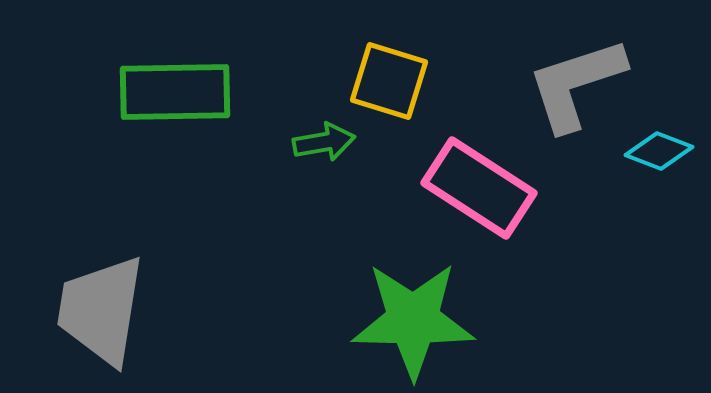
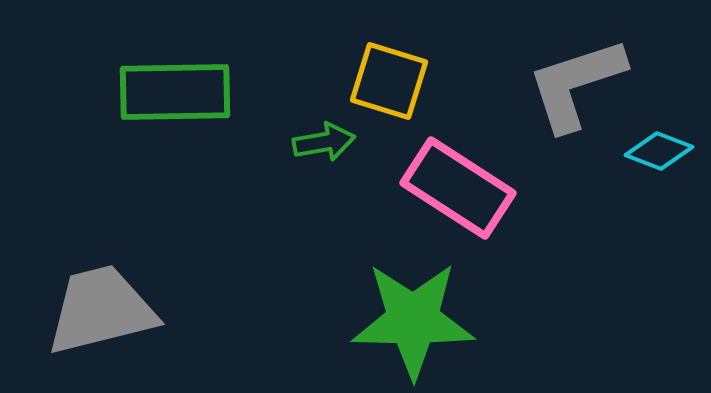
pink rectangle: moved 21 px left
gray trapezoid: rotated 67 degrees clockwise
